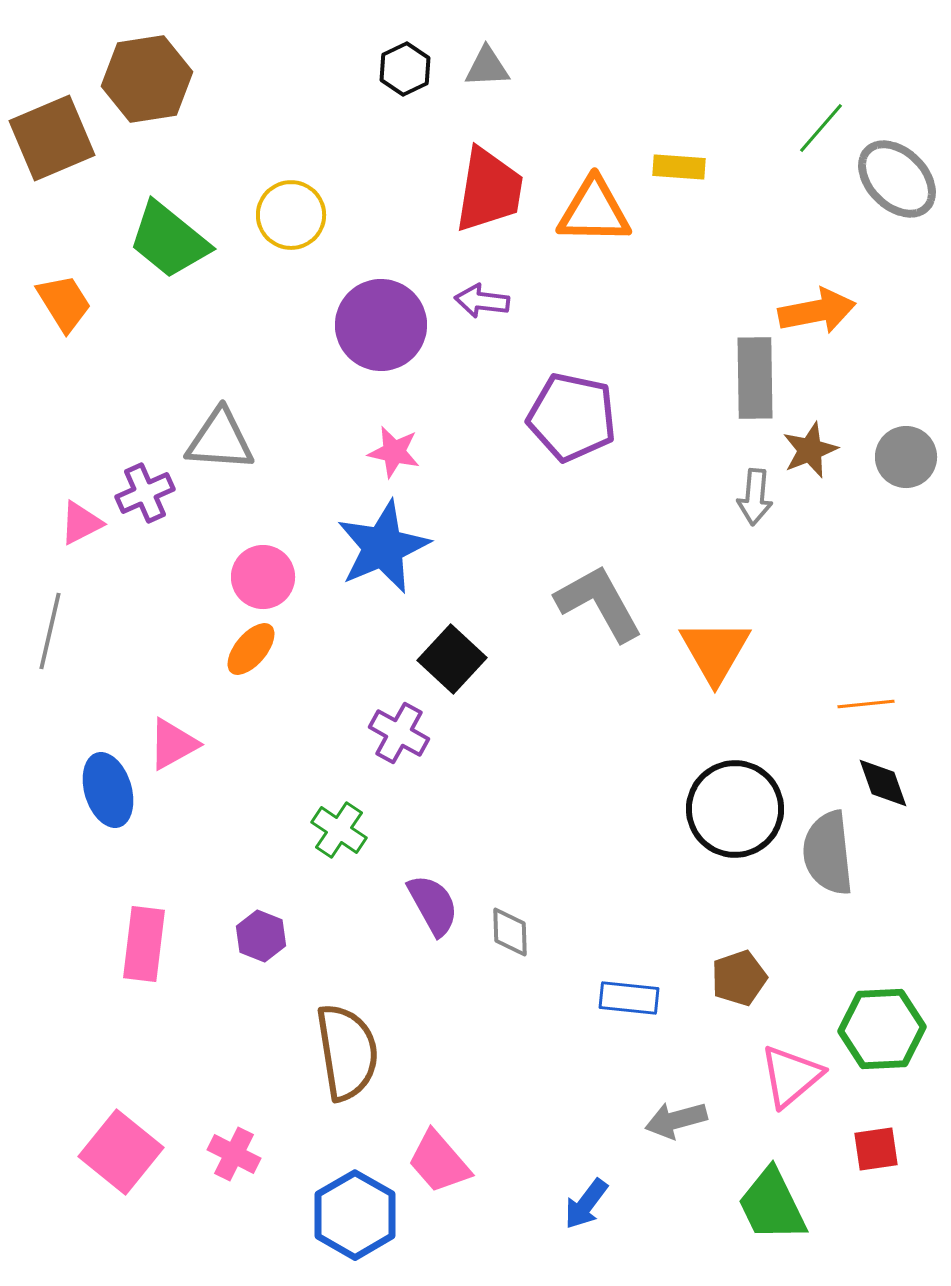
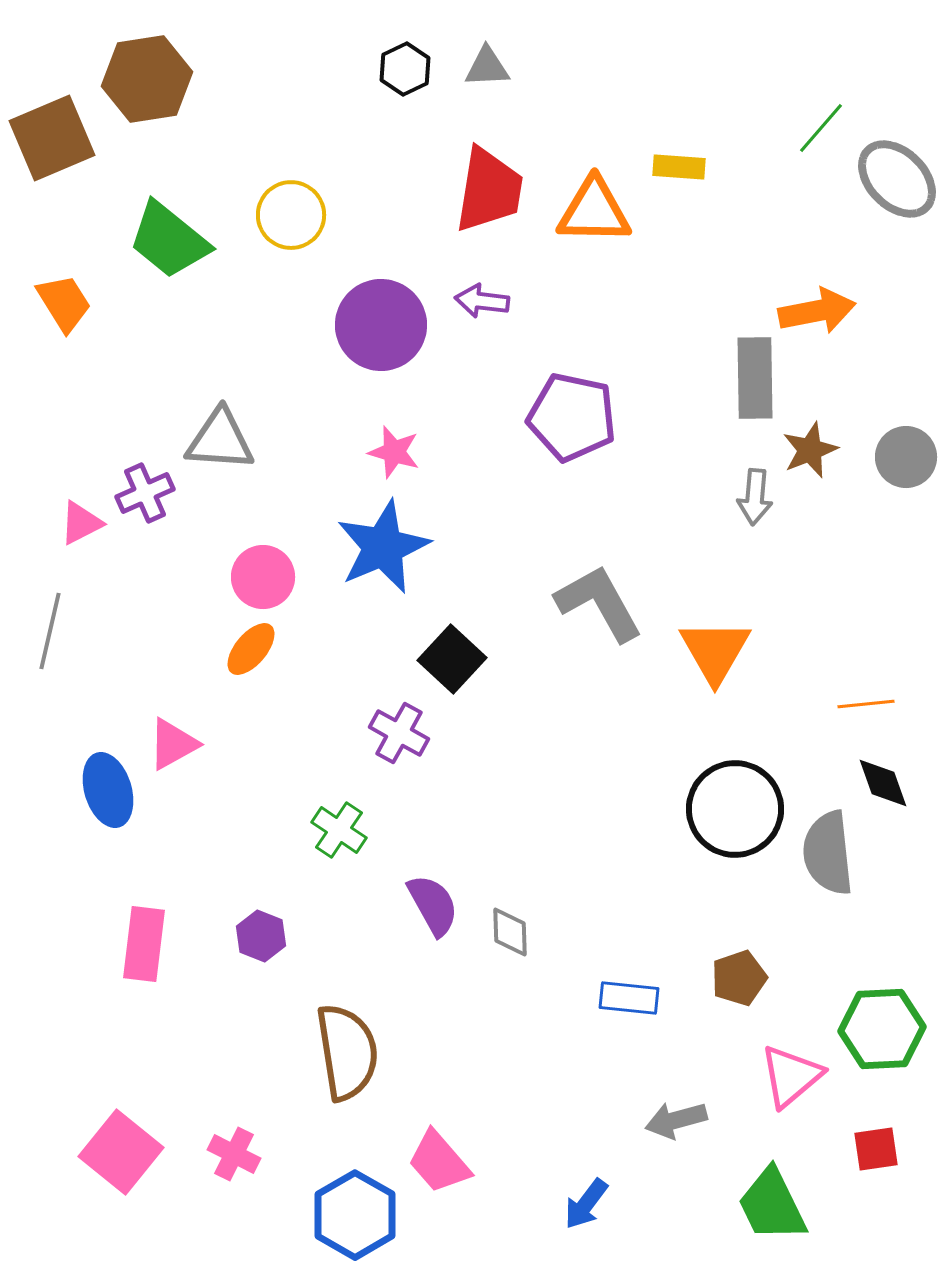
pink star at (394, 452): rotated 4 degrees clockwise
